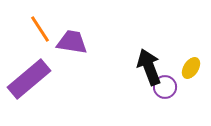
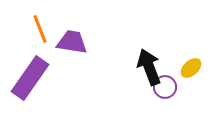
orange line: rotated 12 degrees clockwise
yellow ellipse: rotated 15 degrees clockwise
purple rectangle: moved 1 px right, 1 px up; rotated 15 degrees counterclockwise
